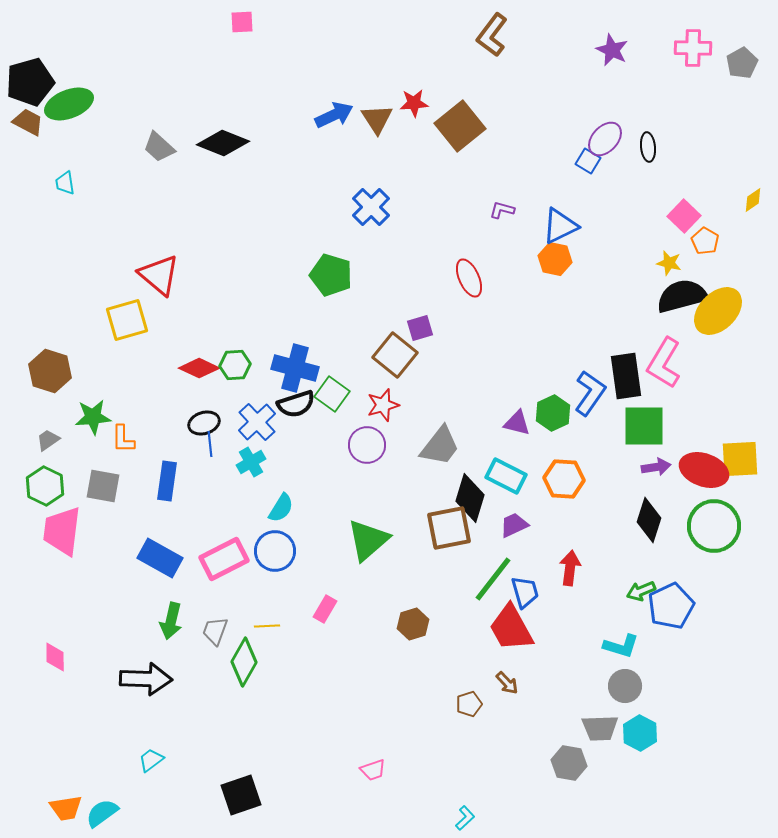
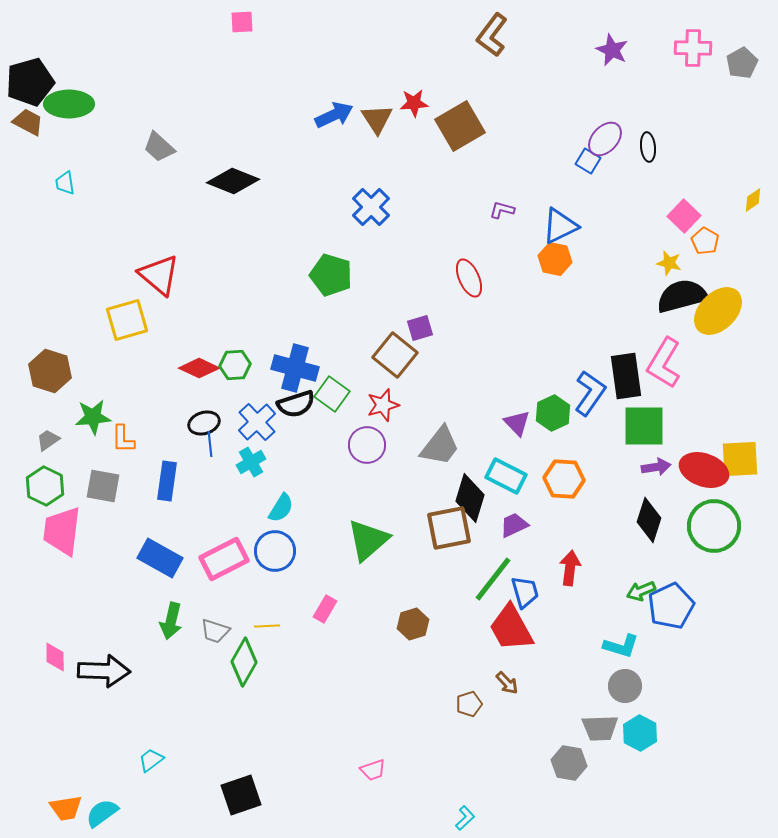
green ellipse at (69, 104): rotated 21 degrees clockwise
brown square at (460, 126): rotated 9 degrees clockwise
black diamond at (223, 143): moved 10 px right, 38 px down
purple triangle at (517, 423): rotated 32 degrees clockwise
gray trapezoid at (215, 631): rotated 92 degrees counterclockwise
black arrow at (146, 679): moved 42 px left, 8 px up
